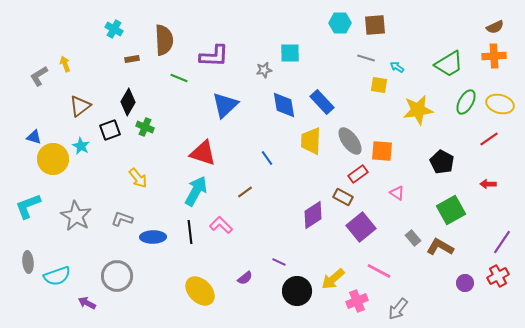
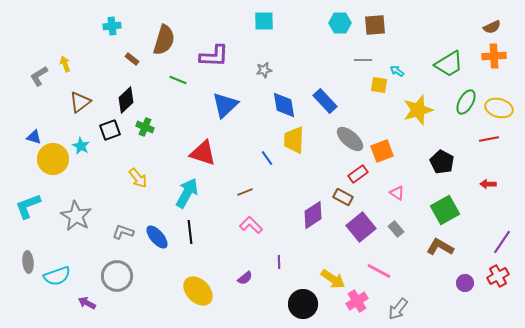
brown semicircle at (495, 27): moved 3 px left
cyan cross at (114, 29): moved 2 px left, 3 px up; rotated 36 degrees counterclockwise
brown semicircle at (164, 40): rotated 20 degrees clockwise
cyan square at (290, 53): moved 26 px left, 32 px up
gray line at (366, 58): moved 3 px left, 2 px down; rotated 18 degrees counterclockwise
brown rectangle at (132, 59): rotated 48 degrees clockwise
cyan arrow at (397, 67): moved 4 px down
green line at (179, 78): moved 1 px left, 2 px down
black diamond at (128, 102): moved 2 px left, 2 px up; rotated 16 degrees clockwise
blue rectangle at (322, 102): moved 3 px right, 1 px up
yellow ellipse at (500, 104): moved 1 px left, 4 px down
brown triangle at (80, 106): moved 4 px up
yellow star at (418, 110): rotated 8 degrees counterclockwise
red line at (489, 139): rotated 24 degrees clockwise
yellow trapezoid at (311, 141): moved 17 px left, 1 px up
gray ellipse at (350, 141): moved 2 px up; rotated 12 degrees counterclockwise
orange square at (382, 151): rotated 25 degrees counterclockwise
cyan arrow at (196, 191): moved 9 px left, 2 px down
brown line at (245, 192): rotated 14 degrees clockwise
green square at (451, 210): moved 6 px left
gray L-shape at (122, 219): moved 1 px right, 13 px down
pink L-shape at (221, 225): moved 30 px right
blue ellipse at (153, 237): moved 4 px right; rotated 50 degrees clockwise
gray rectangle at (413, 238): moved 17 px left, 9 px up
purple line at (279, 262): rotated 64 degrees clockwise
yellow arrow at (333, 279): rotated 105 degrees counterclockwise
yellow ellipse at (200, 291): moved 2 px left
black circle at (297, 291): moved 6 px right, 13 px down
pink cross at (357, 301): rotated 10 degrees counterclockwise
